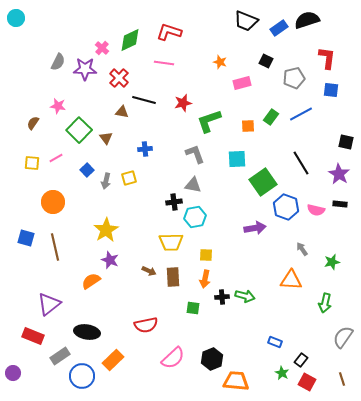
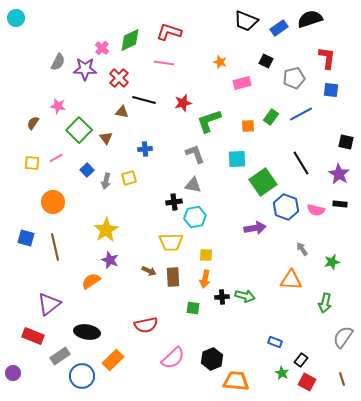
black semicircle at (307, 20): moved 3 px right, 1 px up
